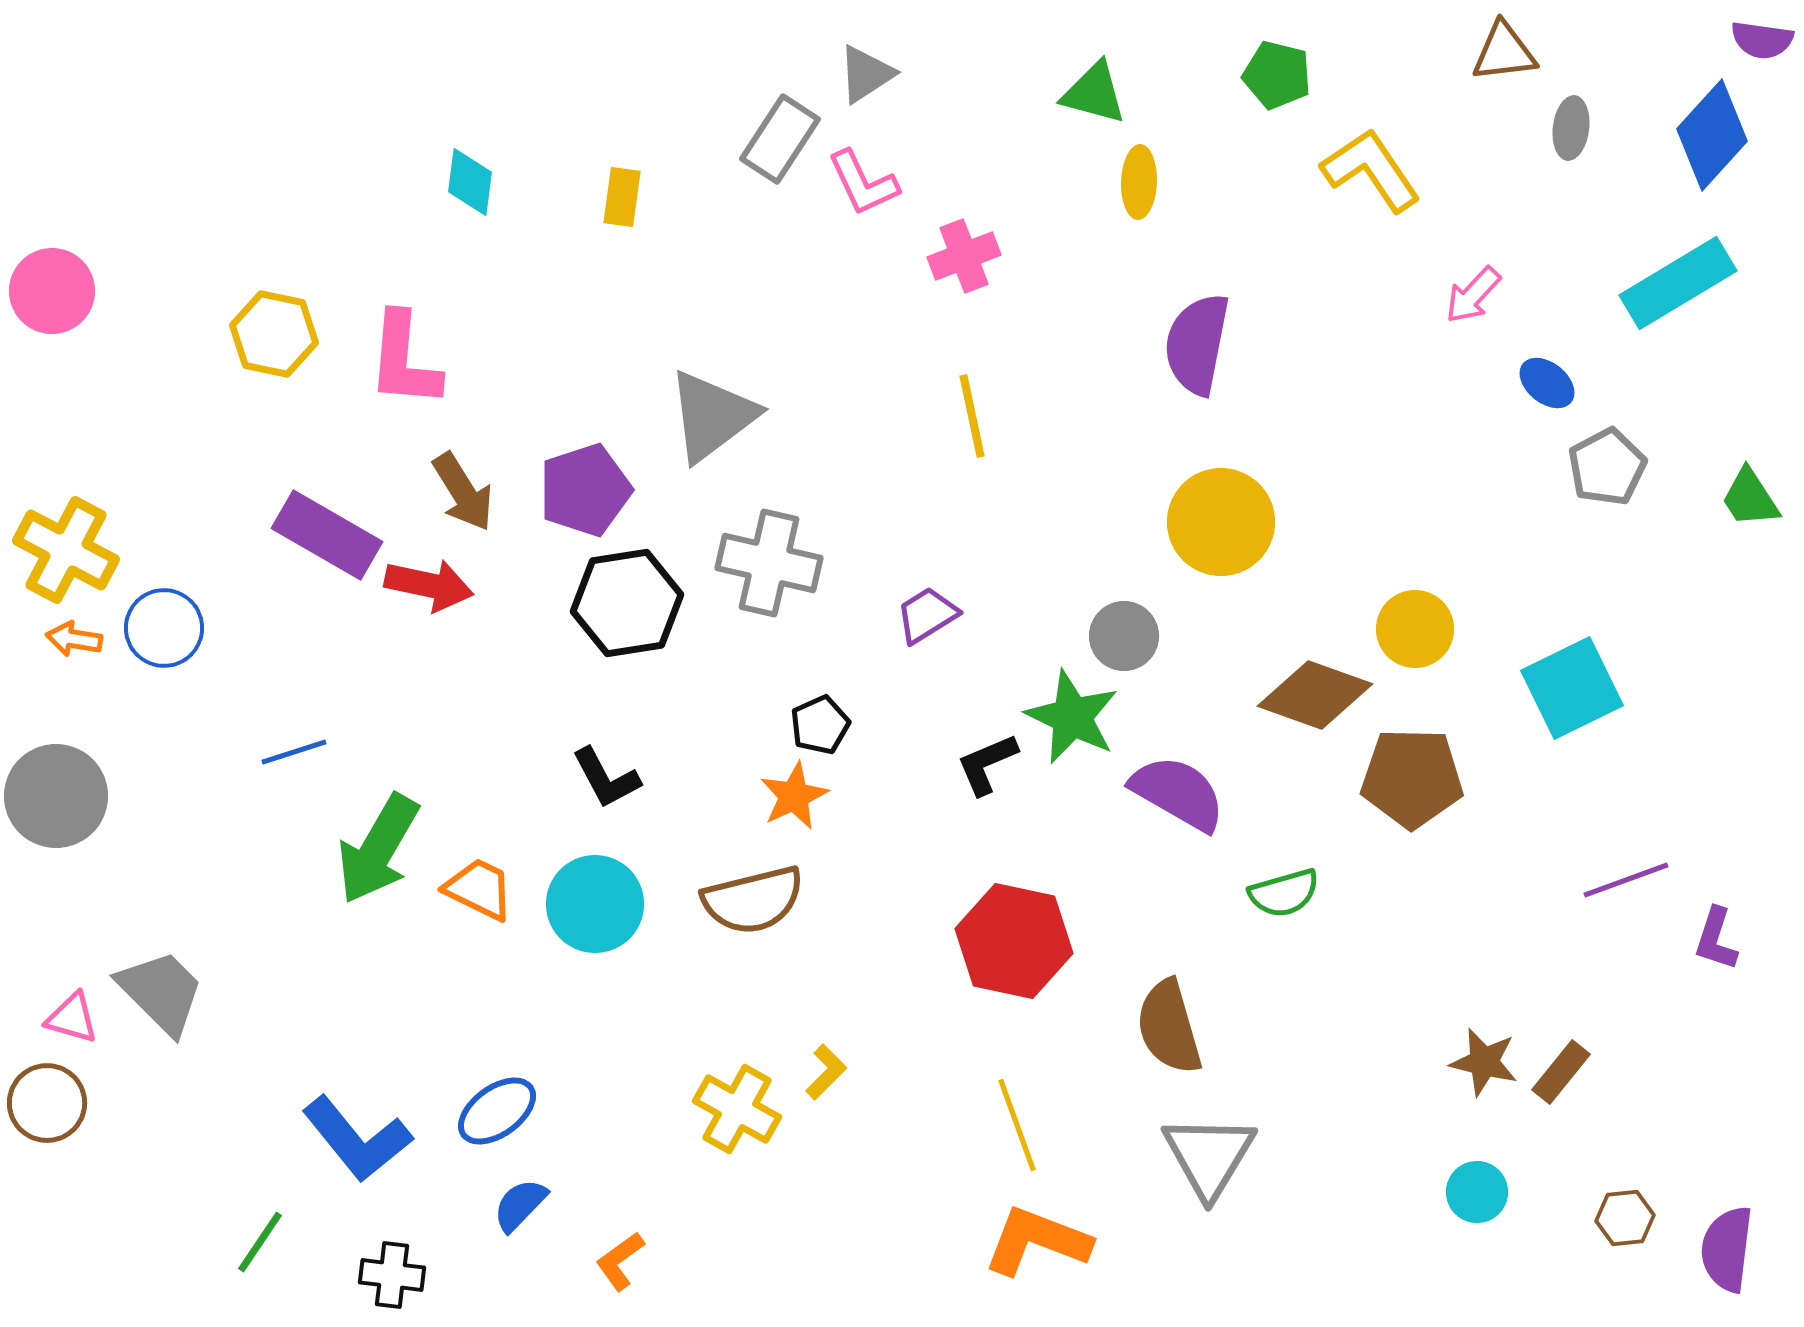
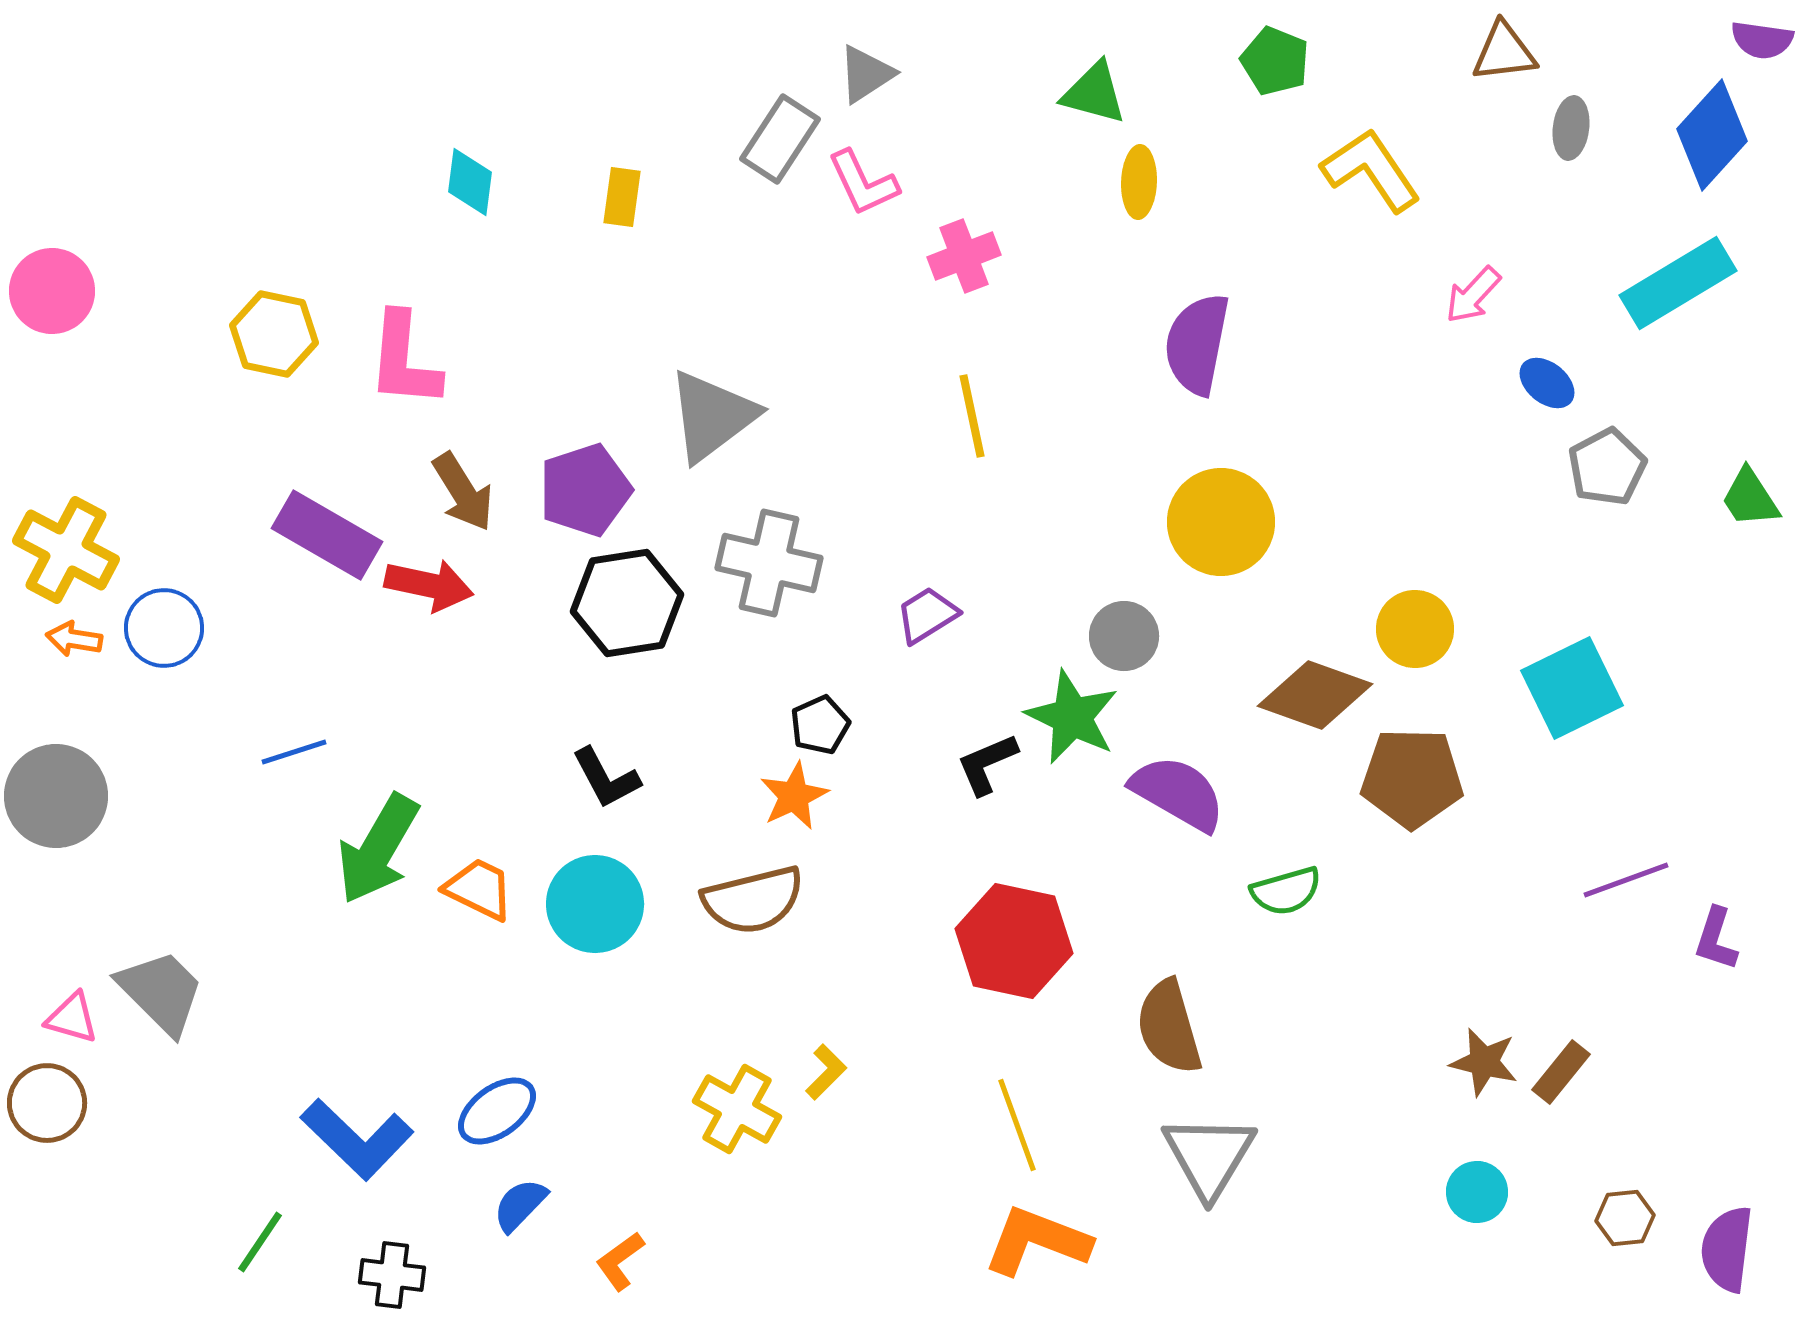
green pentagon at (1277, 75): moved 2 px left, 14 px up; rotated 8 degrees clockwise
green semicircle at (1284, 893): moved 2 px right, 2 px up
blue L-shape at (357, 1139): rotated 7 degrees counterclockwise
